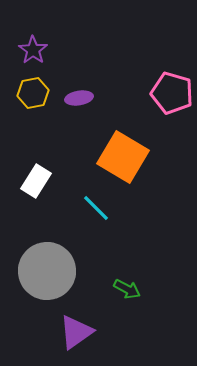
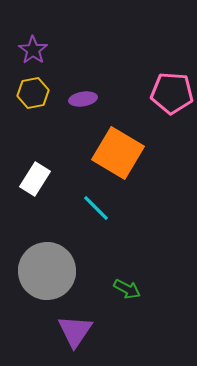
pink pentagon: rotated 12 degrees counterclockwise
purple ellipse: moved 4 px right, 1 px down
orange square: moved 5 px left, 4 px up
white rectangle: moved 1 px left, 2 px up
purple triangle: moved 1 px left, 1 px up; rotated 21 degrees counterclockwise
